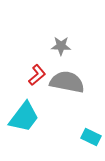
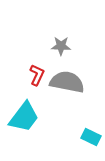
red L-shape: rotated 25 degrees counterclockwise
